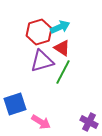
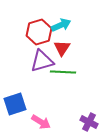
cyan arrow: moved 1 px right, 2 px up
red triangle: rotated 30 degrees clockwise
green line: rotated 65 degrees clockwise
